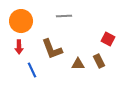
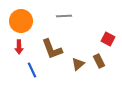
brown triangle: rotated 40 degrees counterclockwise
